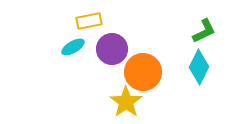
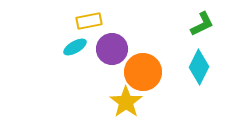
green L-shape: moved 2 px left, 7 px up
cyan ellipse: moved 2 px right
